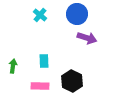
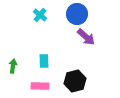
purple arrow: moved 1 px left, 1 px up; rotated 24 degrees clockwise
black hexagon: moved 3 px right; rotated 20 degrees clockwise
